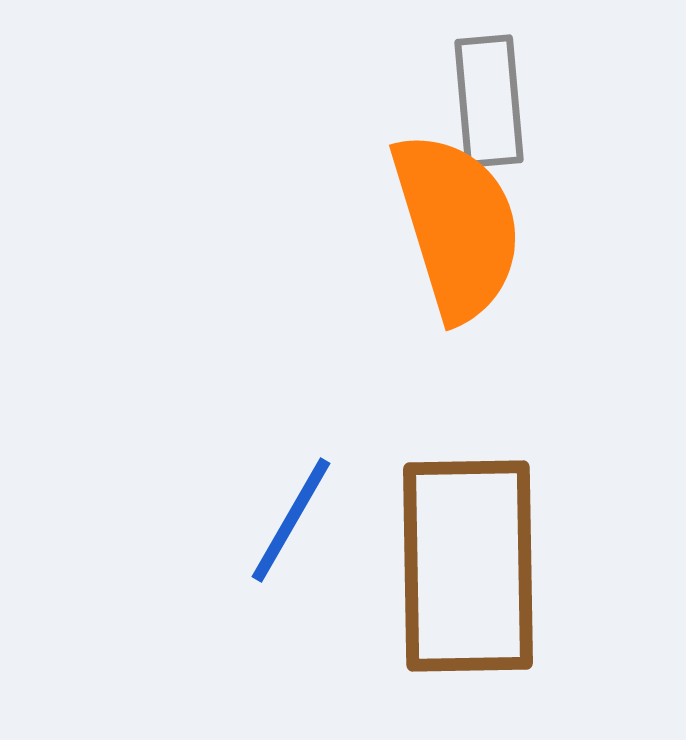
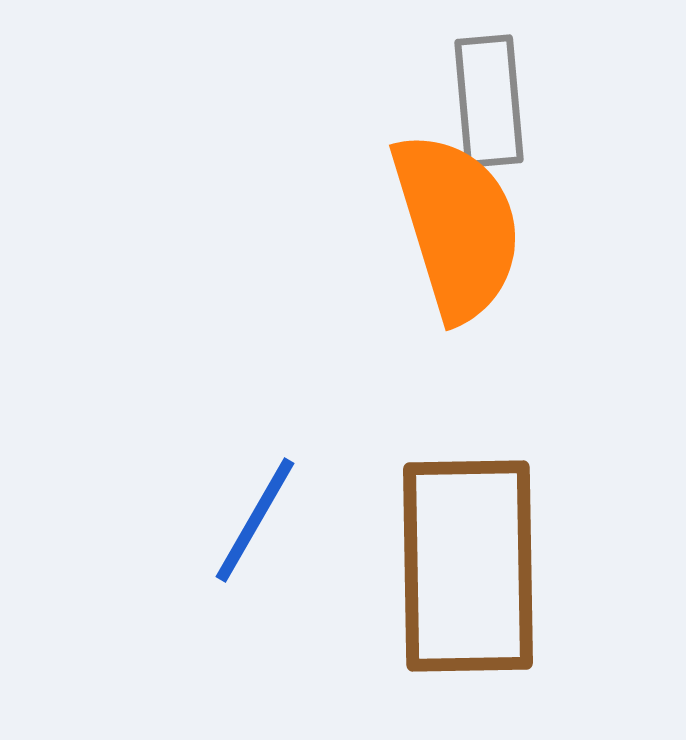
blue line: moved 36 px left
